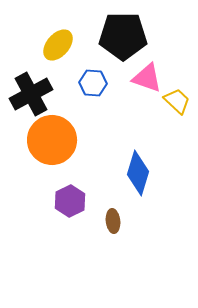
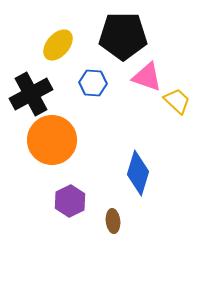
pink triangle: moved 1 px up
